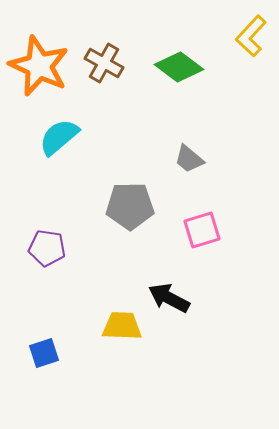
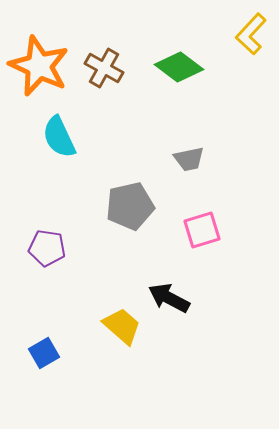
yellow L-shape: moved 2 px up
brown cross: moved 5 px down
cyan semicircle: rotated 75 degrees counterclockwise
gray trapezoid: rotated 52 degrees counterclockwise
gray pentagon: rotated 12 degrees counterclockwise
yellow trapezoid: rotated 39 degrees clockwise
blue square: rotated 12 degrees counterclockwise
